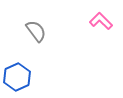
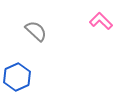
gray semicircle: rotated 10 degrees counterclockwise
